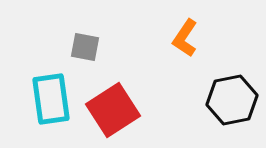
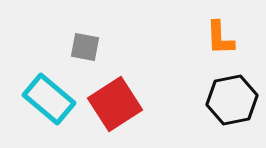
orange L-shape: moved 35 px right; rotated 36 degrees counterclockwise
cyan rectangle: moved 2 px left; rotated 42 degrees counterclockwise
red square: moved 2 px right, 6 px up
